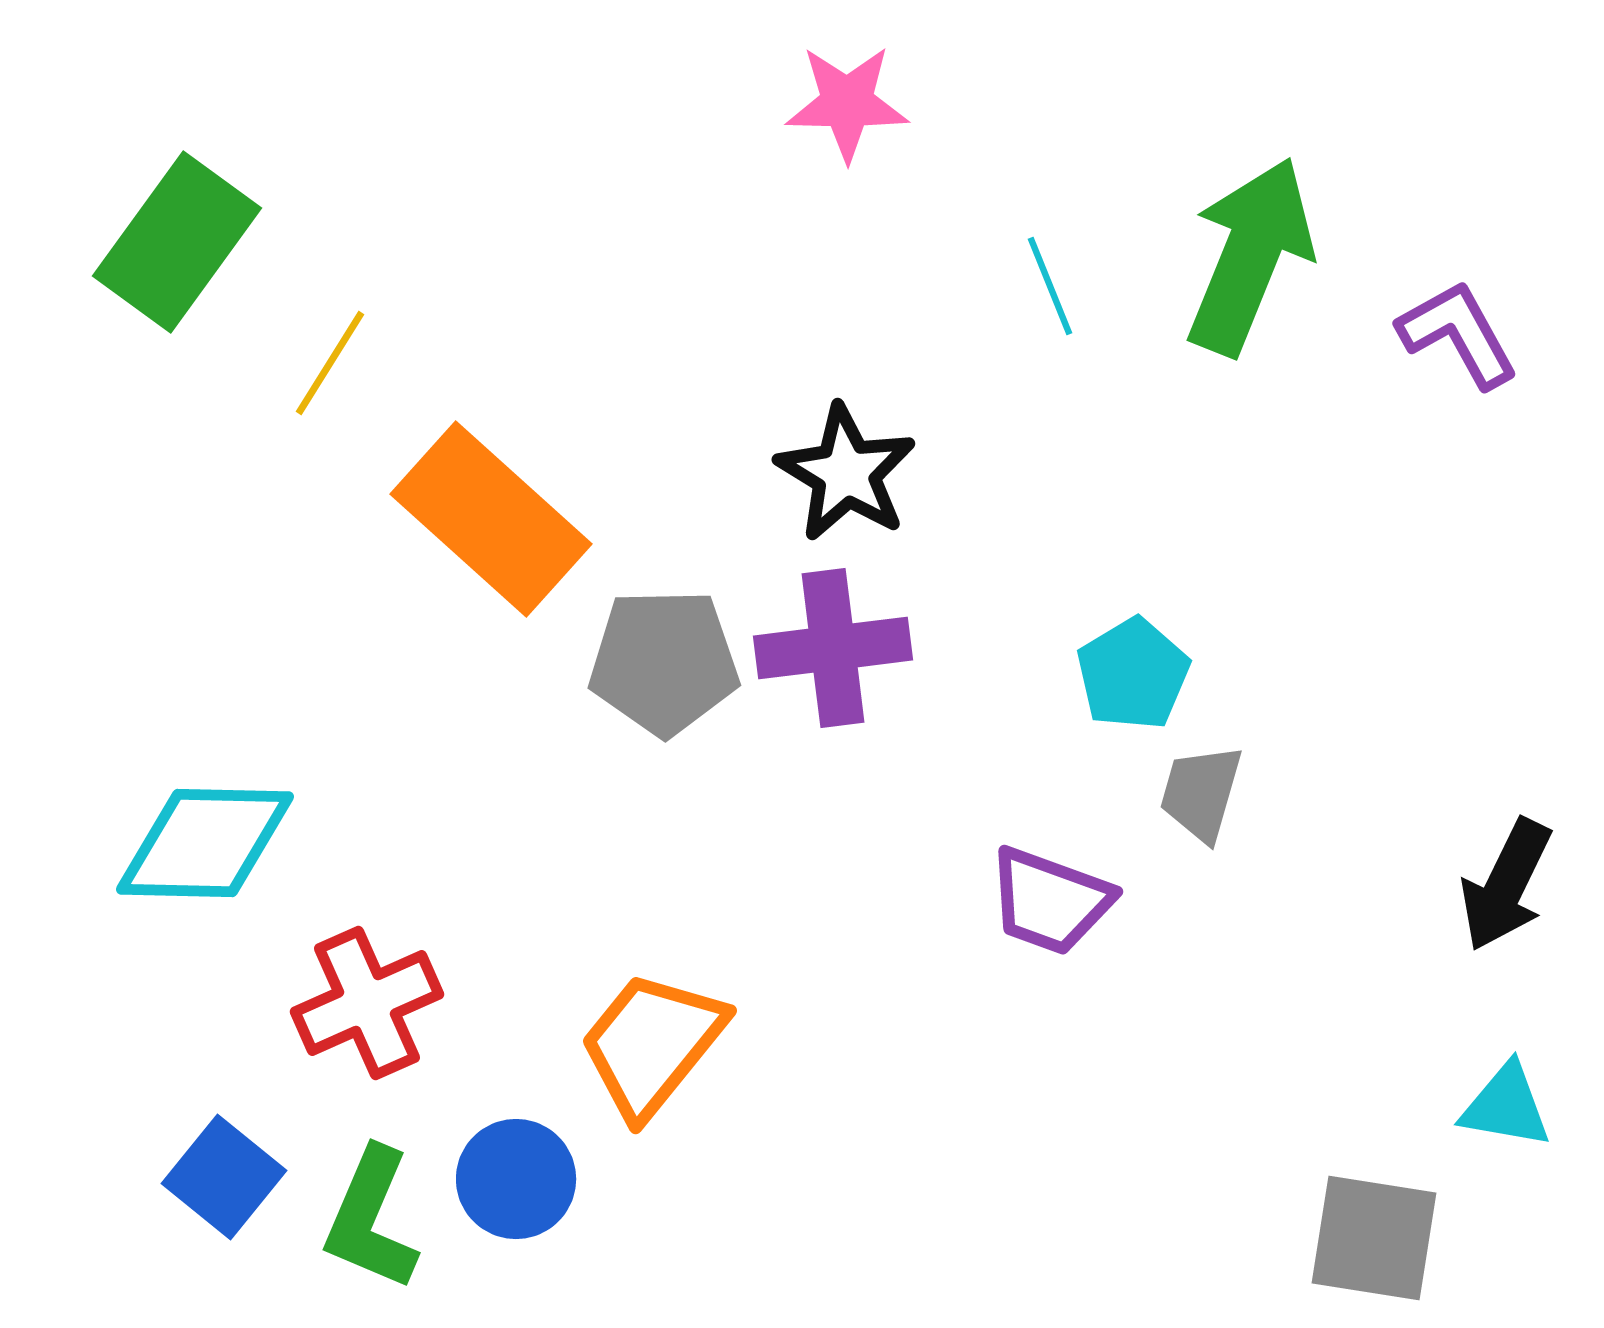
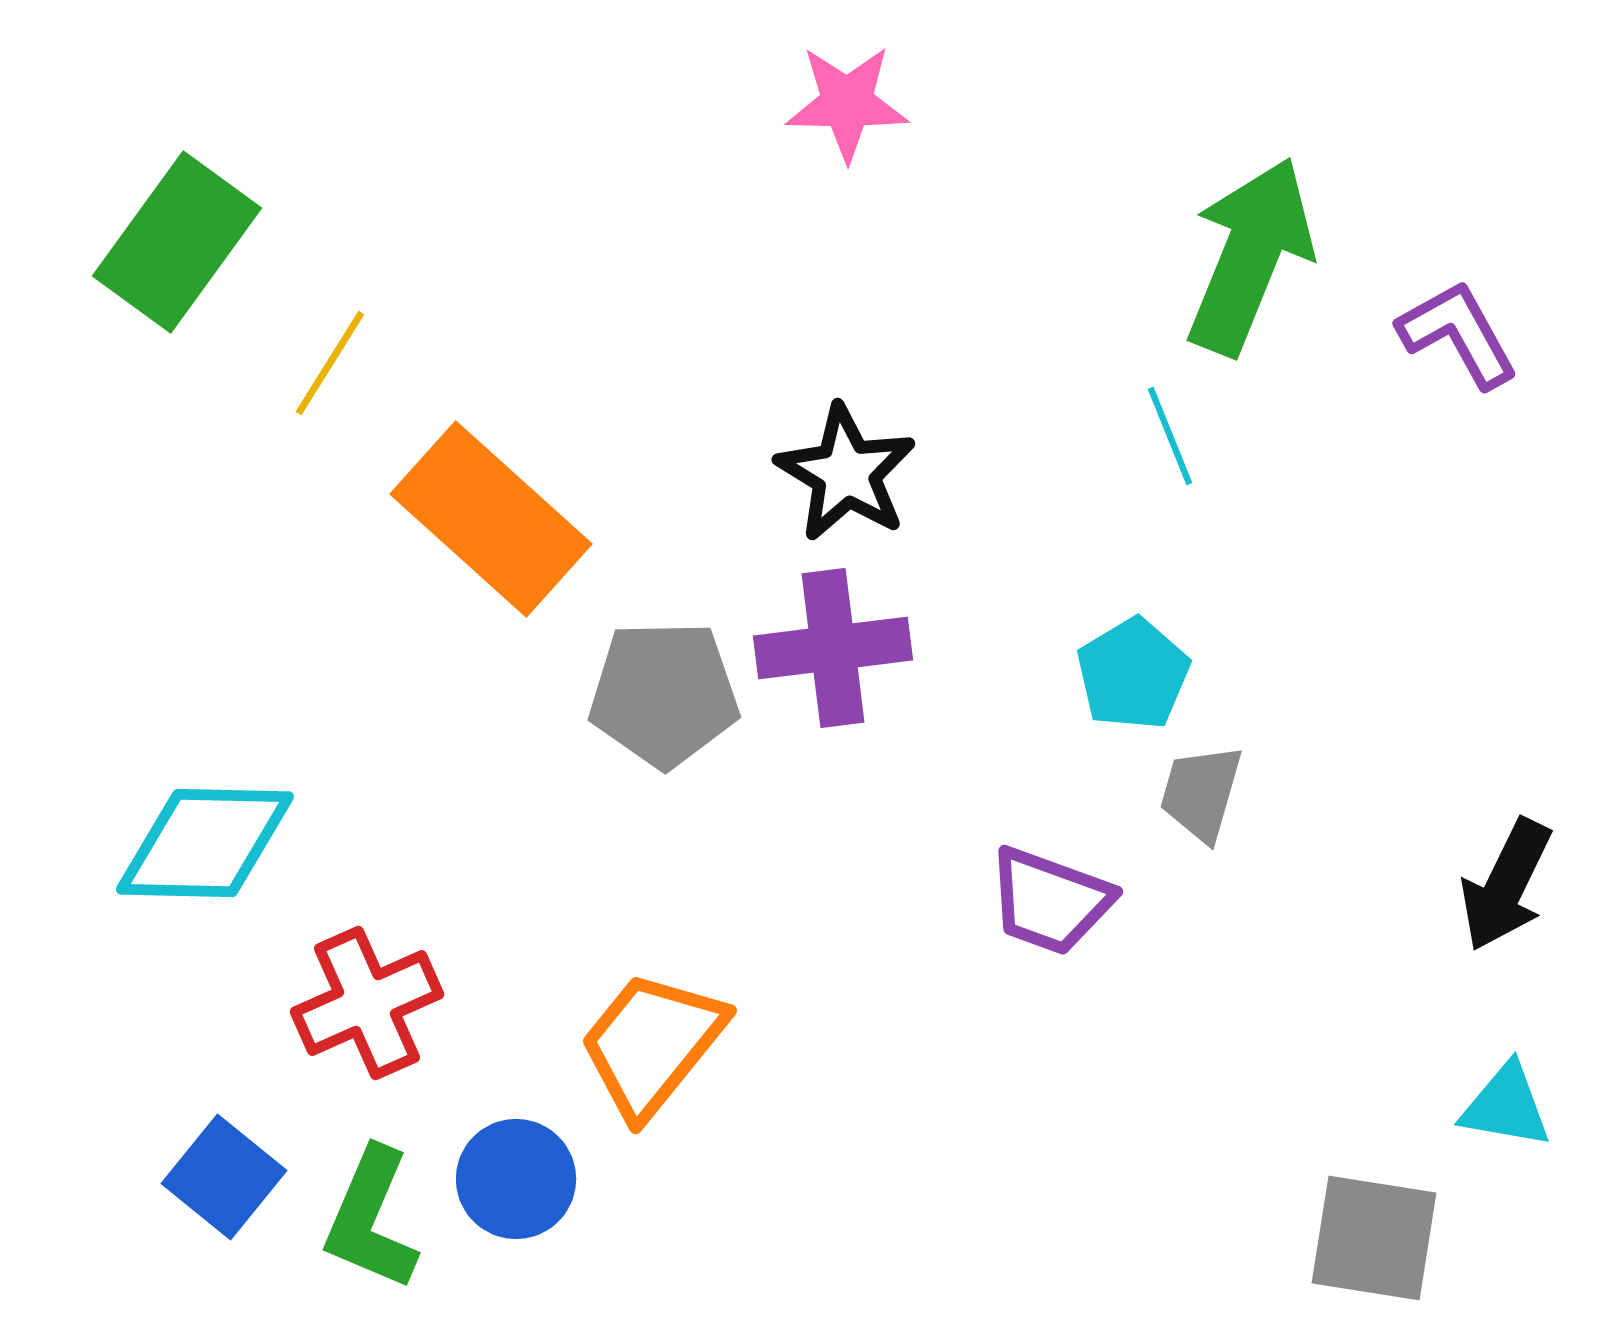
cyan line: moved 120 px right, 150 px down
gray pentagon: moved 32 px down
